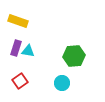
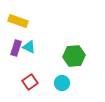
cyan triangle: moved 1 px right, 4 px up; rotated 16 degrees clockwise
red square: moved 10 px right, 1 px down
